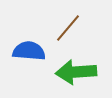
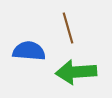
brown line: rotated 56 degrees counterclockwise
